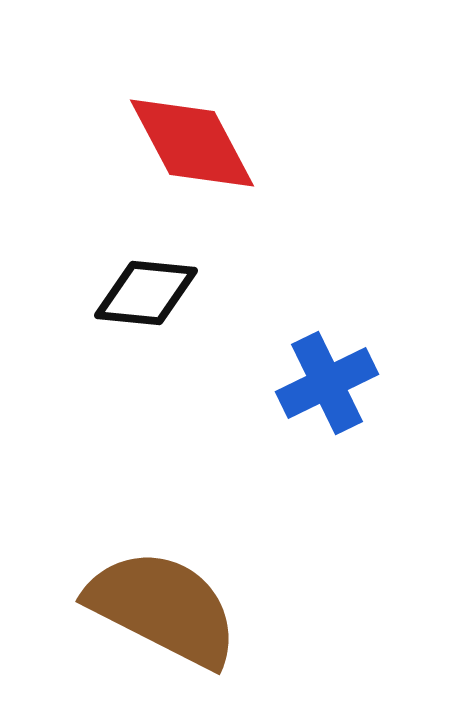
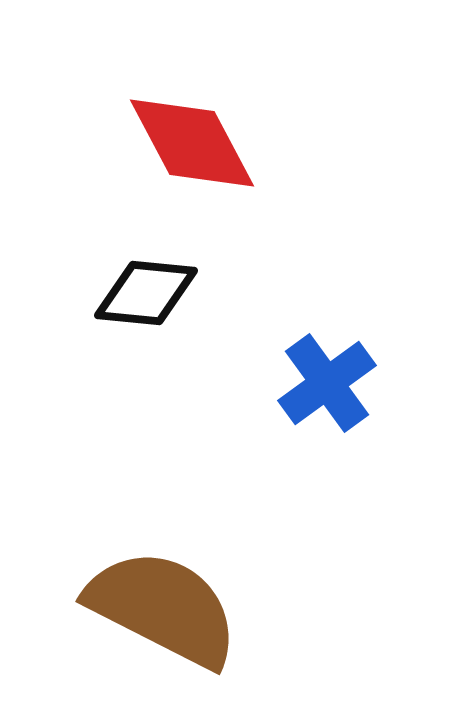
blue cross: rotated 10 degrees counterclockwise
